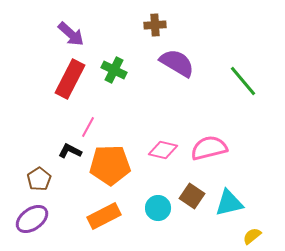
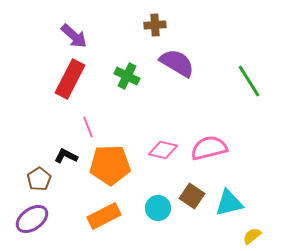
purple arrow: moved 3 px right, 2 px down
green cross: moved 13 px right, 6 px down
green line: moved 6 px right; rotated 8 degrees clockwise
pink line: rotated 50 degrees counterclockwise
black L-shape: moved 4 px left, 5 px down
